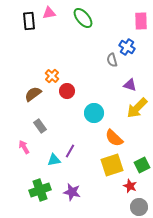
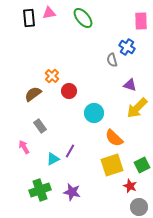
black rectangle: moved 3 px up
red circle: moved 2 px right
cyan triangle: moved 1 px left, 1 px up; rotated 16 degrees counterclockwise
